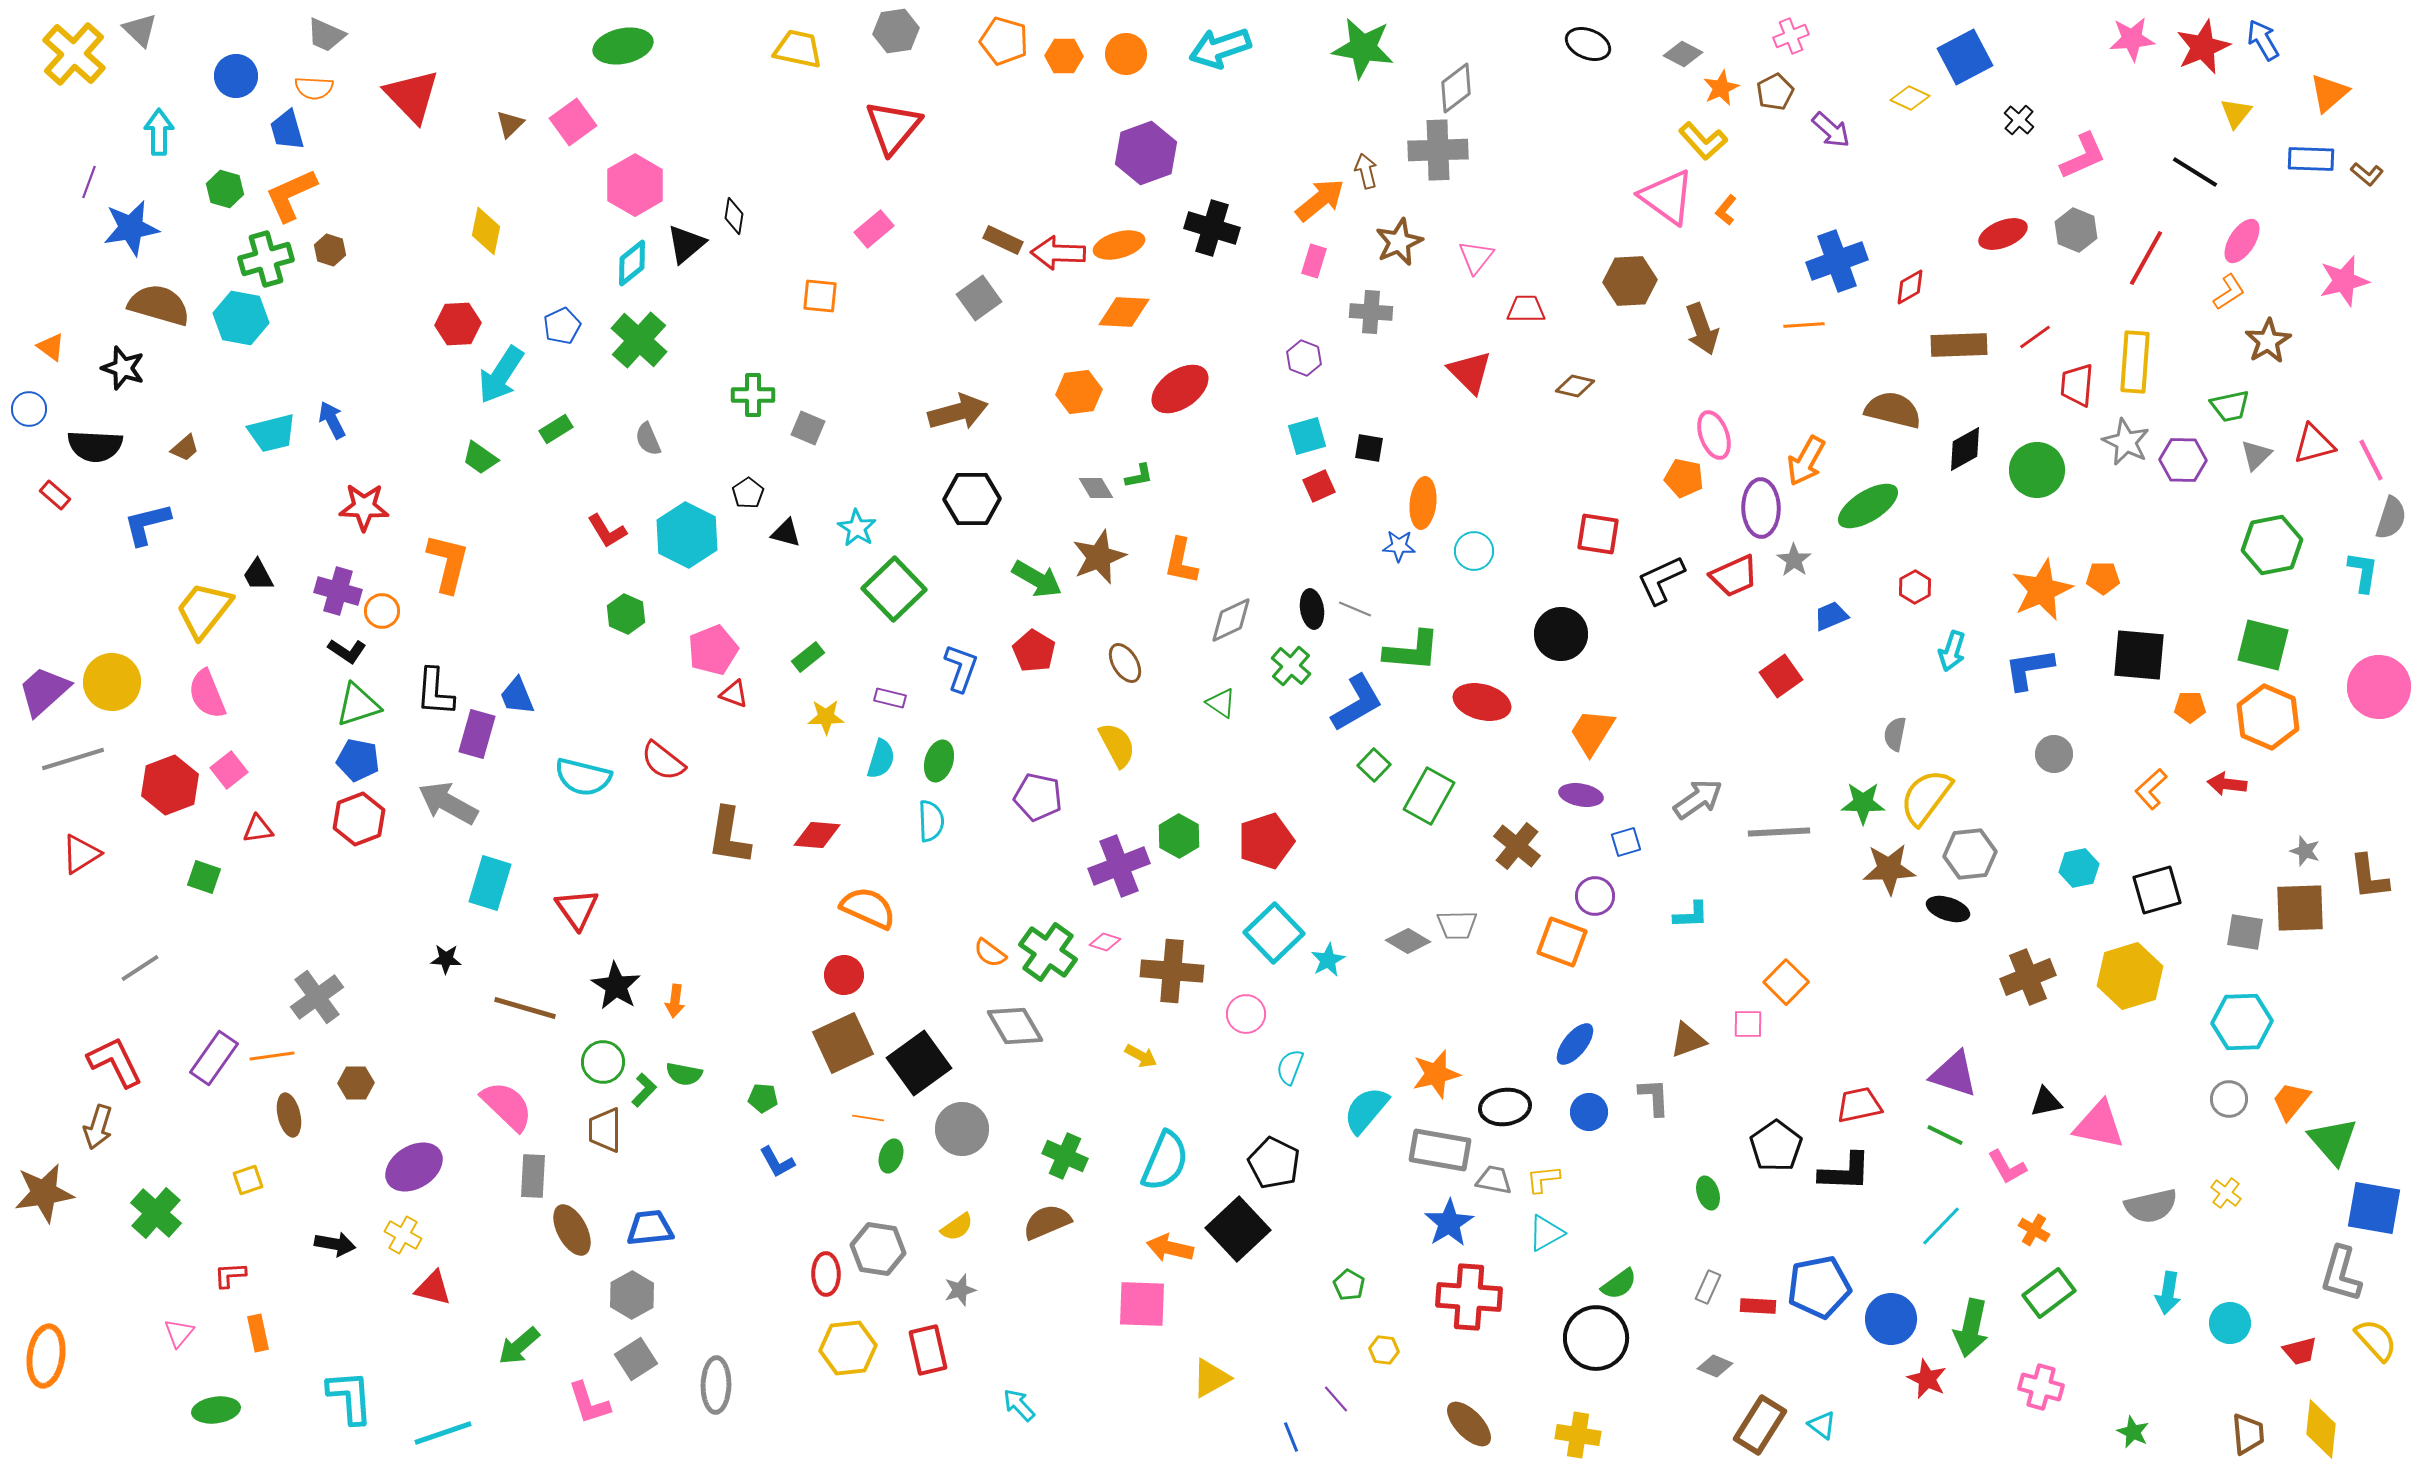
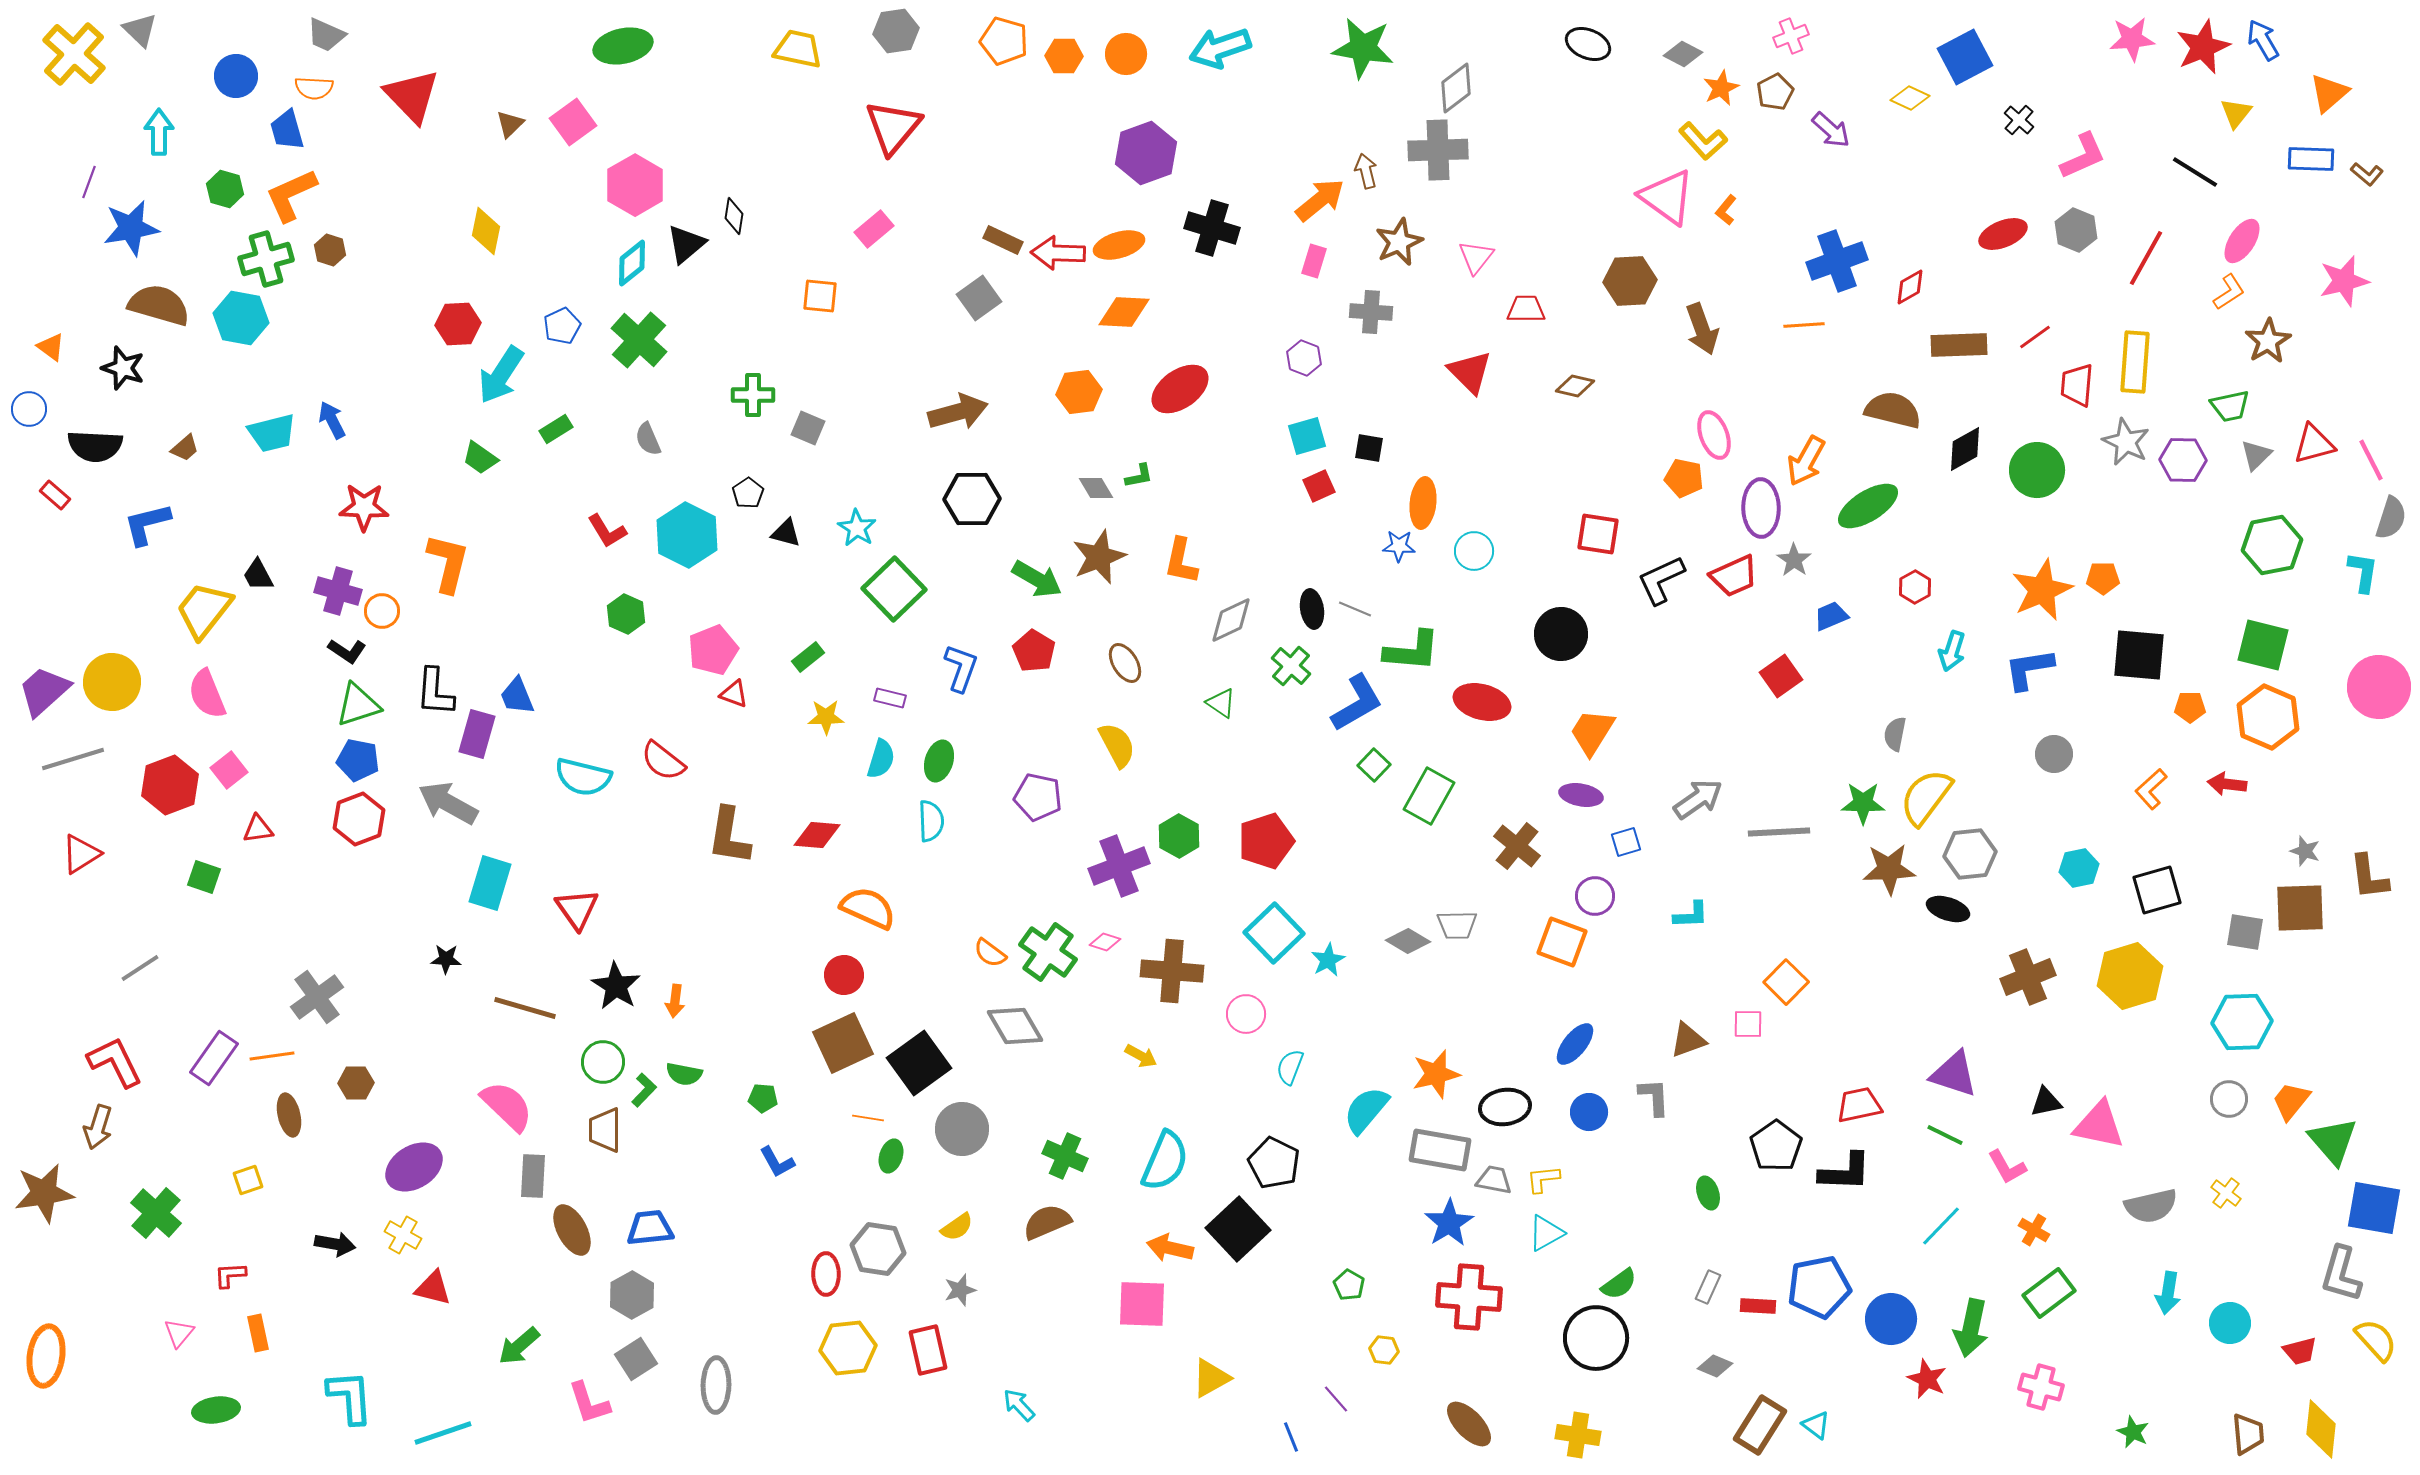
cyan triangle at (1822, 1425): moved 6 px left
